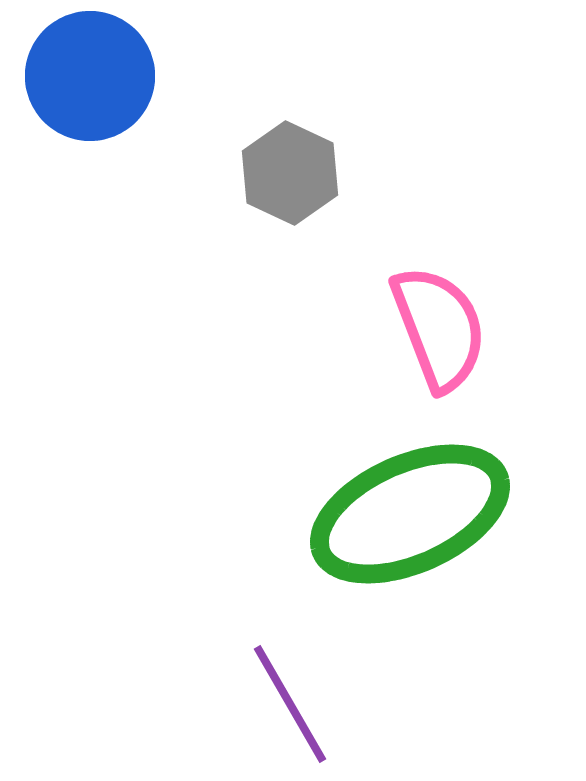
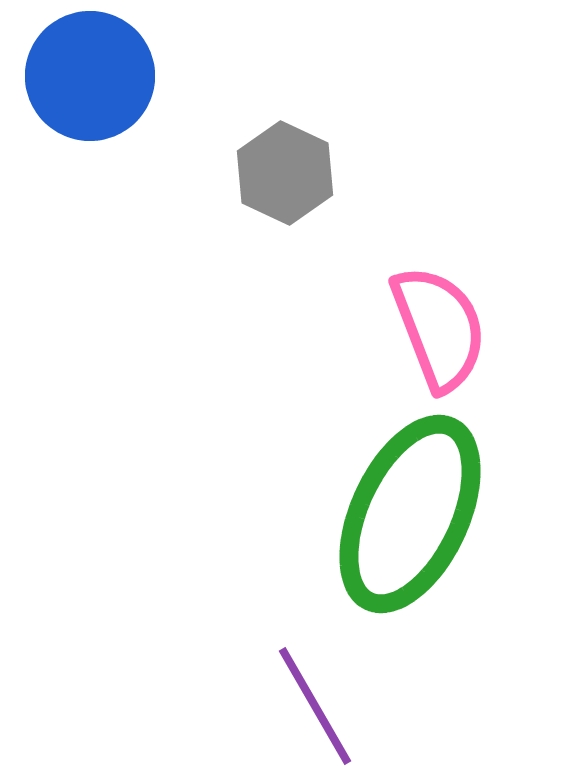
gray hexagon: moved 5 px left
green ellipse: rotated 41 degrees counterclockwise
purple line: moved 25 px right, 2 px down
